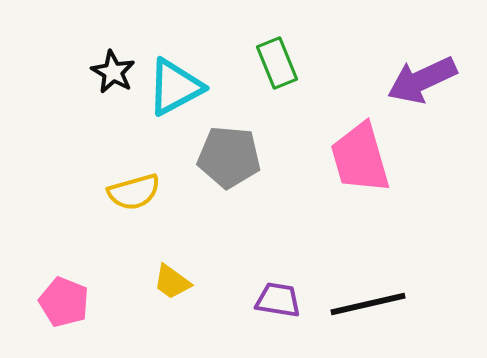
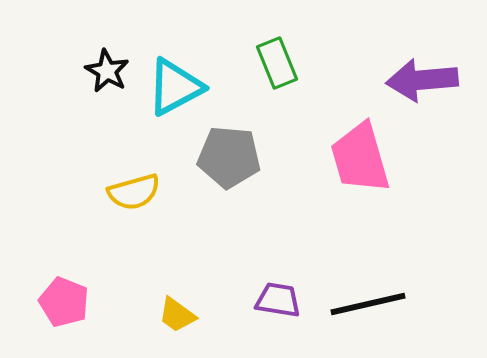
black star: moved 6 px left, 1 px up
purple arrow: rotated 20 degrees clockwise
yellow trapezoid: moved 5 px right, 33 px down
